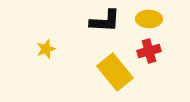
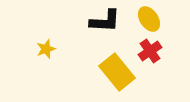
yellow ellipse: rotated 55 degrees clockwise
red cross: moved 1 px right; rotated 20 degrees counterclockwise
yellow rectangle: moved 2 px right
